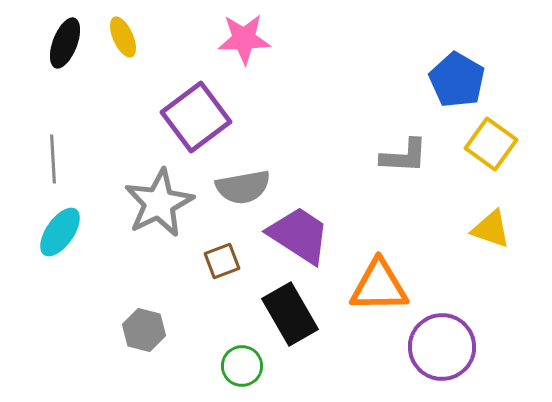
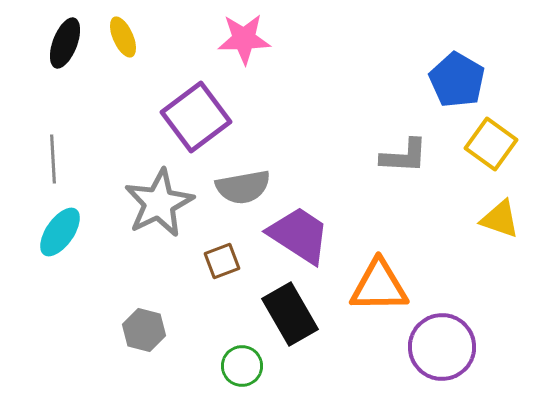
yellow triangle: moved 9 px right, 10 px up
